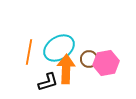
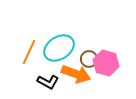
orange line: rotated 15 degrees clockwise
pink hexagon: rotated 25 degrees clockwise
orange arrow: moved 10 px right, 5 px down; rotated 108 degrees clockwise
black L-shape: rotated 45 degrees clockwise
